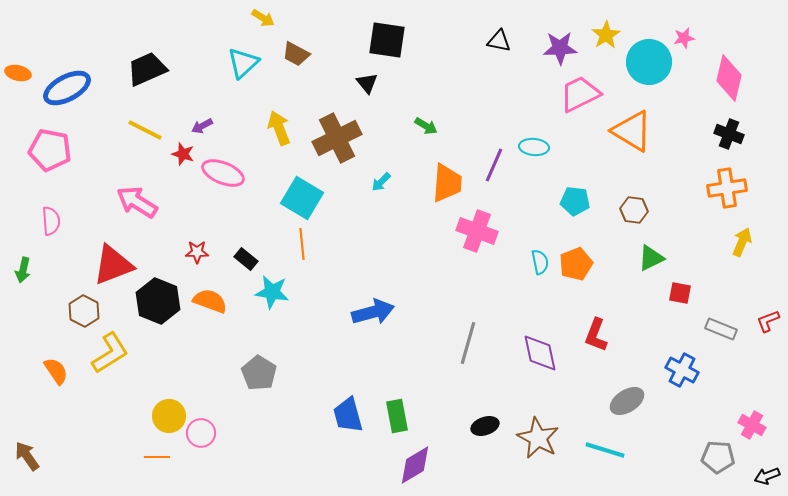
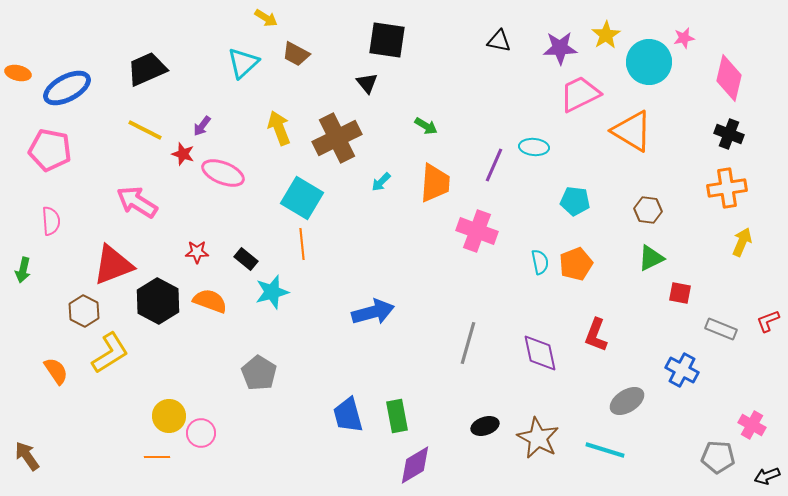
yellow arrow at (263, 18): moved 3 px right
purple arrow at (202, 126): rotated 25 degrees counterclockwise
orange trapezoid at (447, 183): moved 12 px left
brown hexagon at (634, 210): moved 14 px right
cyan star at (272, 292): rotated 24 degrees counterclockwise
black hexagon at (158, 301): rotated 6 degrees clockwise
